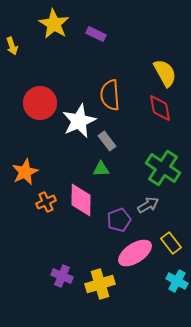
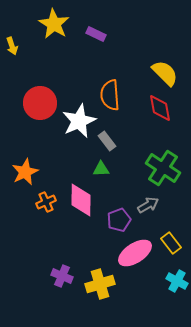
yellow semicircle: rotated 16 degrees counterclockwise
